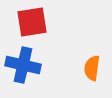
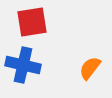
orange semicircle: moved 2 px left; rotated 30 degrees clockwise
